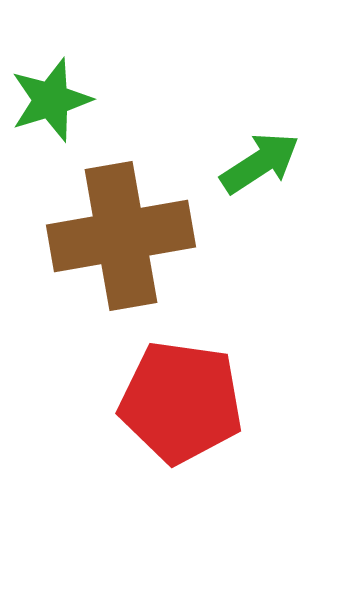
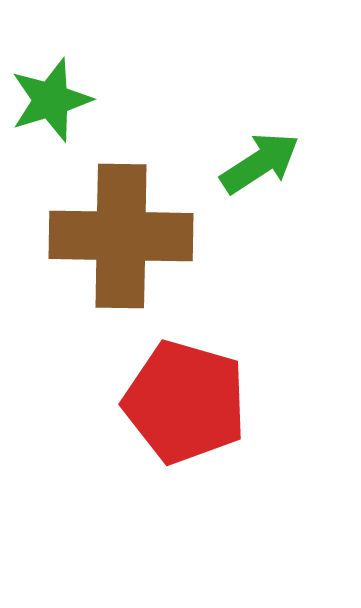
brown cross: rotated 11 degrees clockwise
red pentagon: moved 4 px right; rotated 8 degrees clockwise
